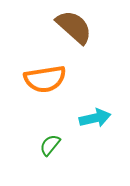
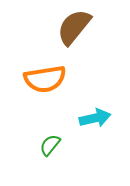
brown semicircle: rotated 93 degrees counterclockwise
